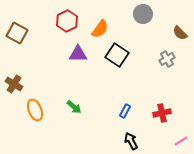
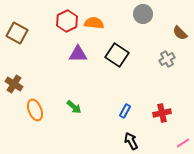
orange semicircle: moved 6 px left, 6 px up; rotated 120 degrees counterclockwise
pink line: moved 2 px right, 2 px down
